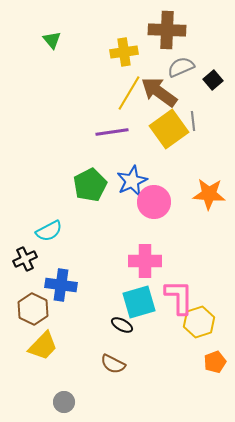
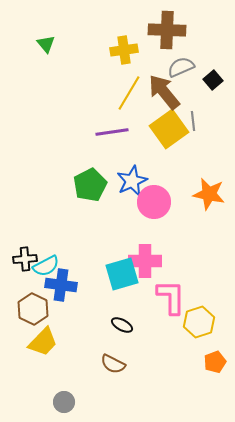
green triangle: moved 6 px left, 4 px down
yellow cross: moved 2 px up
brown arrow: moved 5 px right; rotated 15 degrees clockwise
orange star: rotated 8 degrees clockwise
cyan semicircle: moved 3 px left, 35 px down
black cross: rotated 20 degrees clockwise
pink L-shape: moved 8 px left
cyan square: moved 17 px left, 28 px up
yellow trapezoid: moved 4 px up
